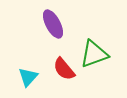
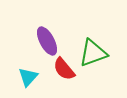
purple ellipse: moved 6 px left, 17 px down
green triangle: moved 1 px left, 1 px up
